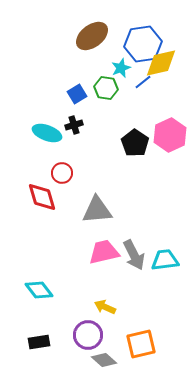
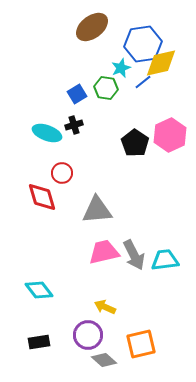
brown ellipse: moved 9 px up
